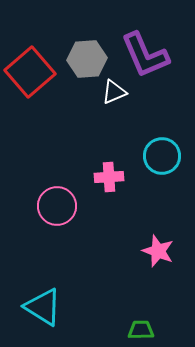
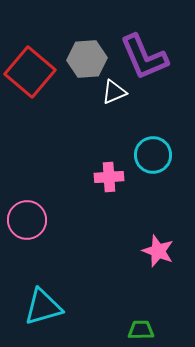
purple L-shape: moved 1 px left, 2 px down
red square: rotated 9 degrees counterclockwise
cyan circle: moved 9 px left, 1 px up
pink circle: moved 30 px left, 14 px down
cyan triangle: rotated 48 degrees counterclockwise
